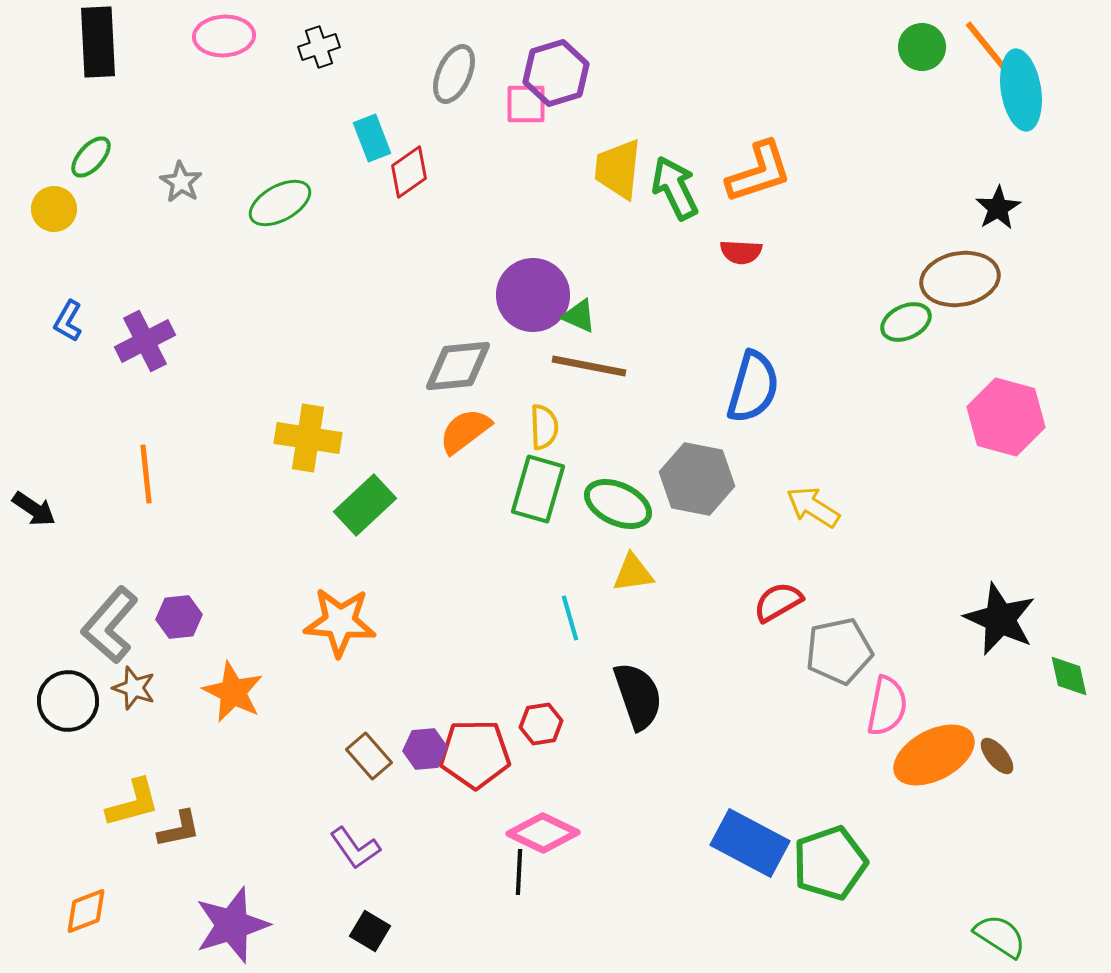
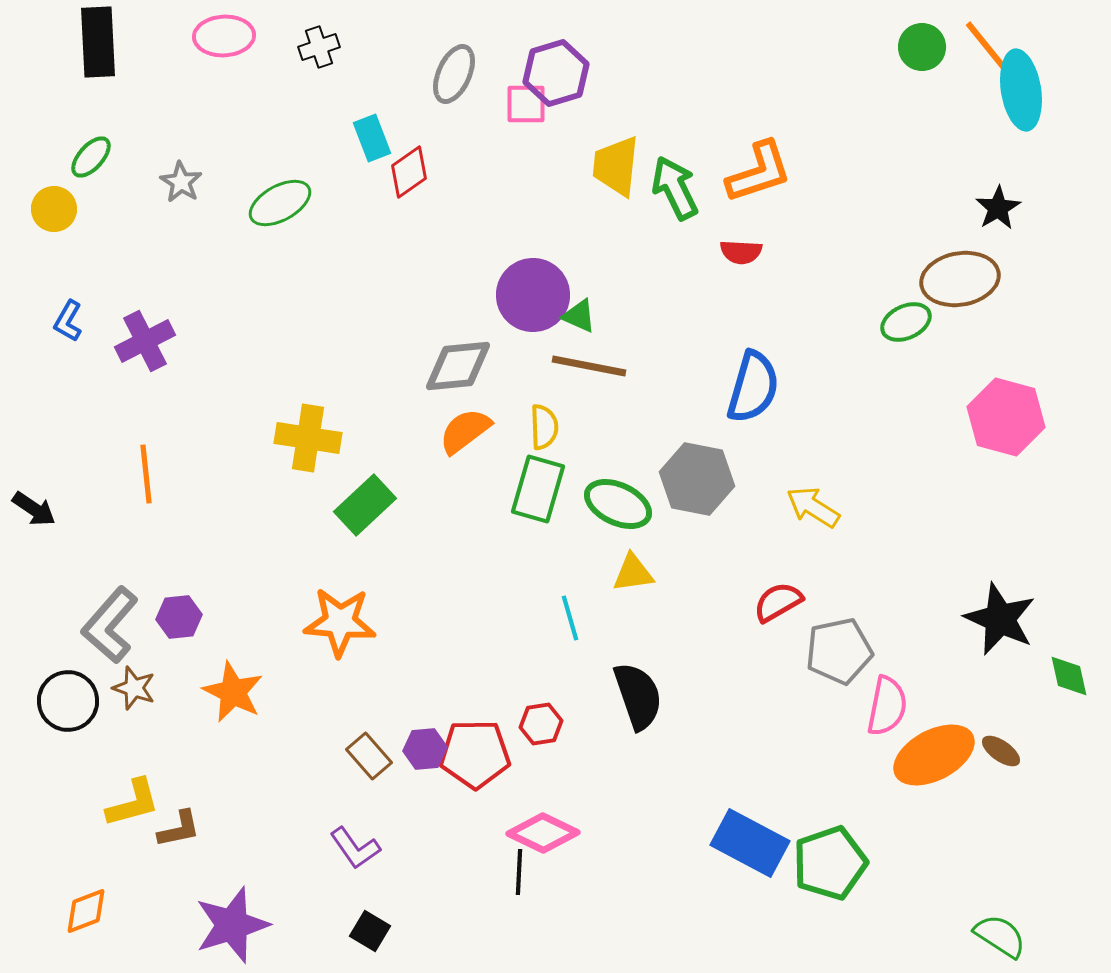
yellow trapezoid at (618, 169): moved 2 px left, 3 px up
brown ellipse at (997, 756): moved 4 px right, 5 px up; rotated 15 degrees counterclockwise
